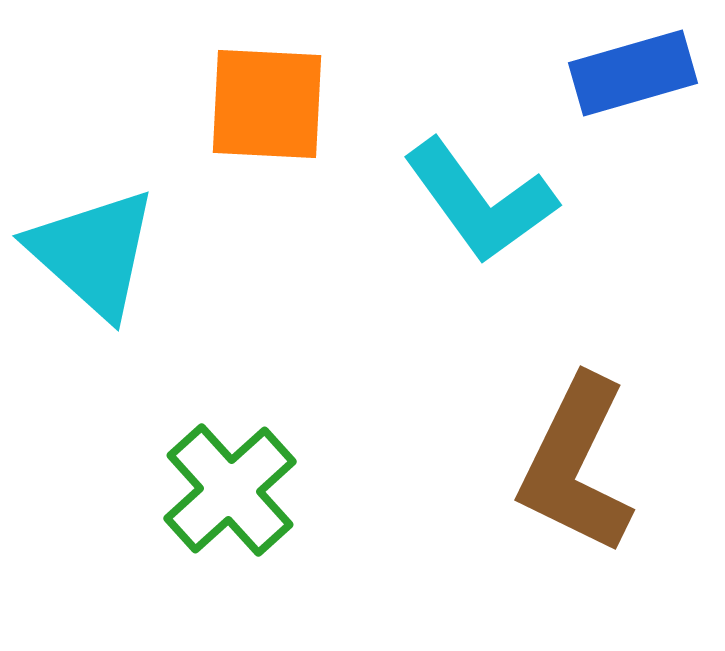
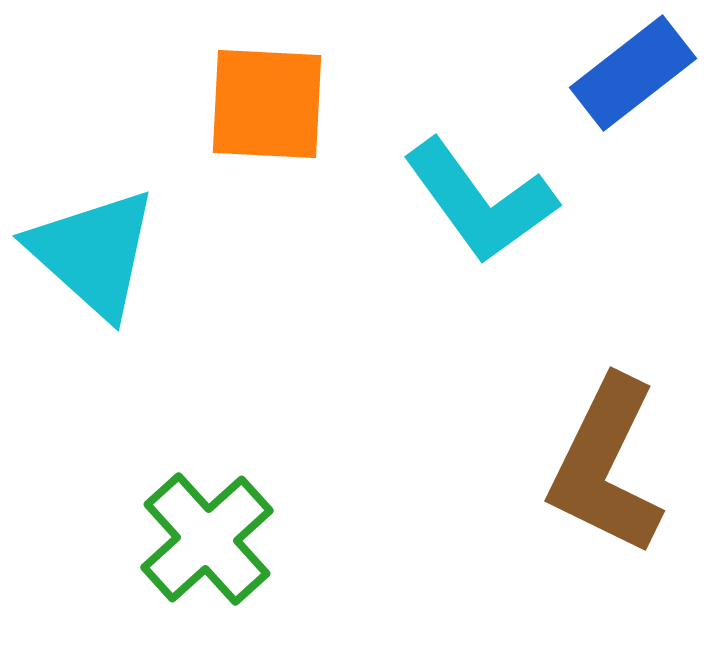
blue rectangle: rotated 22 degrees counterclockwise
brown L-shape: moved 30 px right, 1 px down
green cross: moved 23 px left, 49 px down
